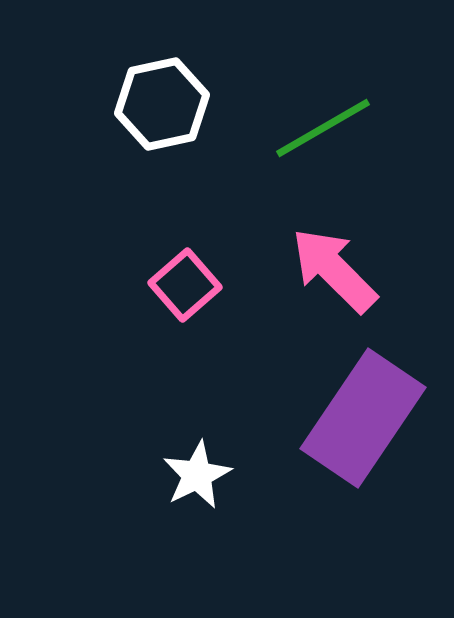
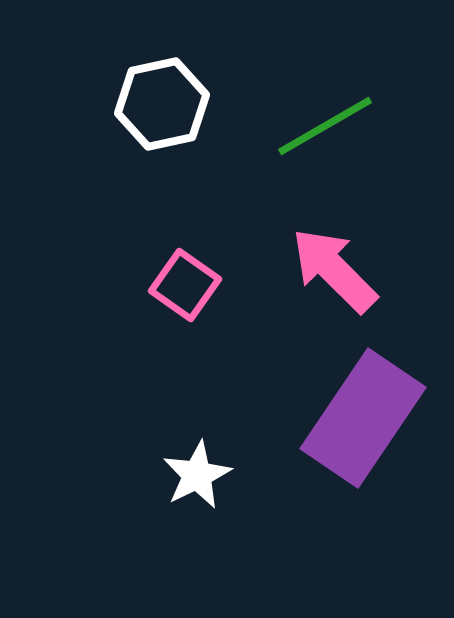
green line: moved 2 px right, 2 px up
pink square: rotated 14 degrees counterclockwise
